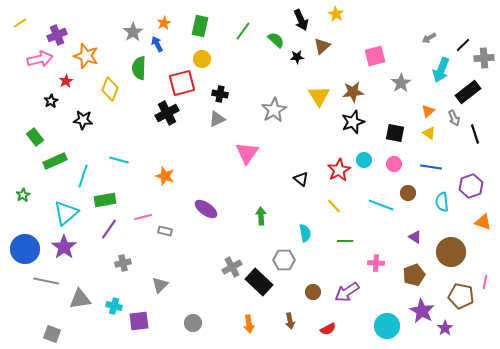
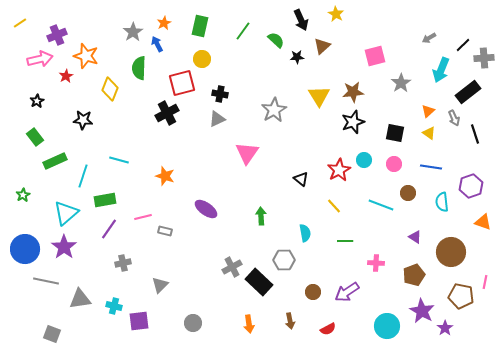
red star at (66, 81): moved 5 px up
black star at (51, 101): moved 14 px left
